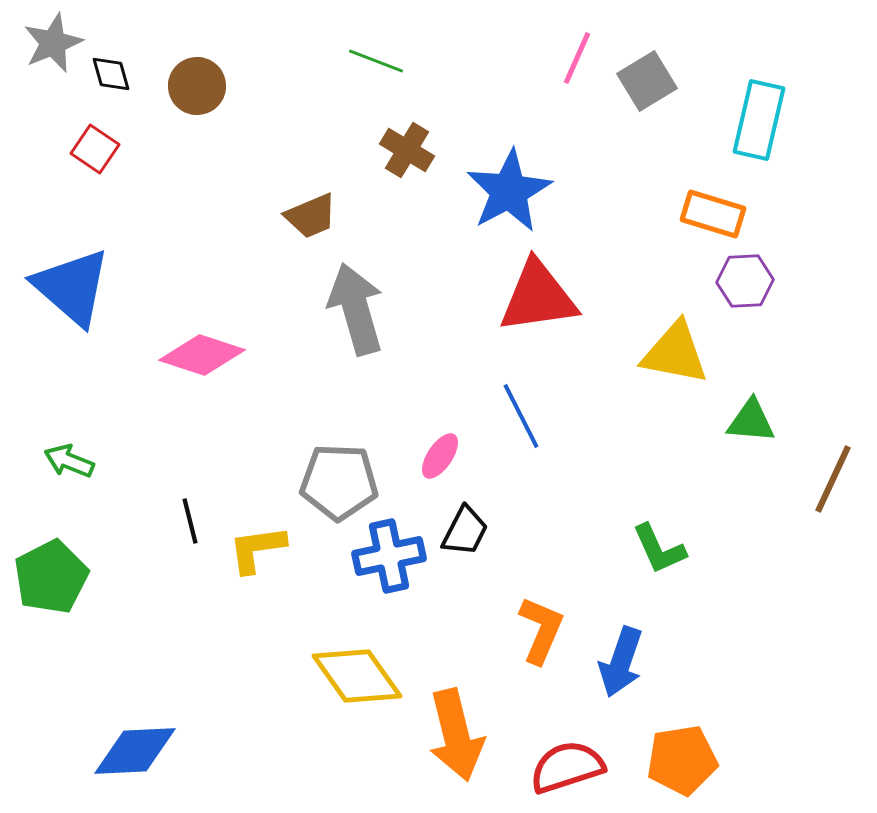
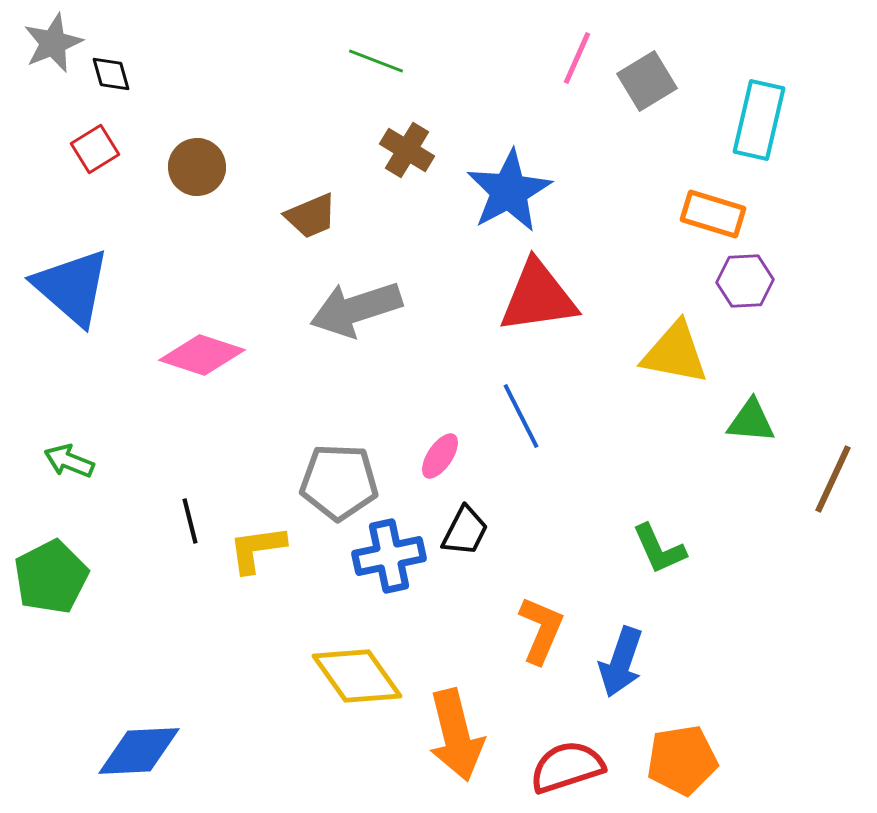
brown circle: moved 81 px down
red square: rotated 24 degrees clockwise
gray arrow: rotated 92 degrees counterclockwise
blue diamond: moved 4 px right
